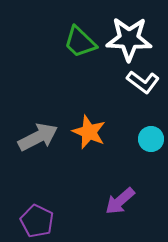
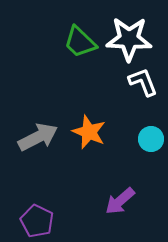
white L-shape: rotated 148 degrees counterclockwise
